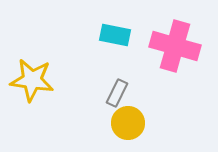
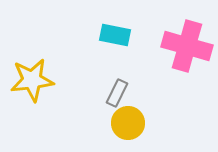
pink cross: moved 12 px right
yellow star: rotated 15 degrees counterclockwise
